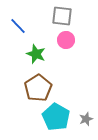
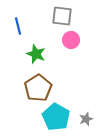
blue line: rotated 30 degrees clockwise
pink circle: moved 5 px right
